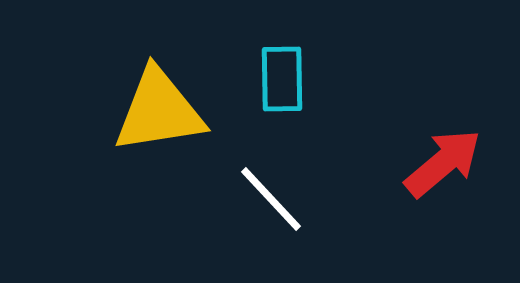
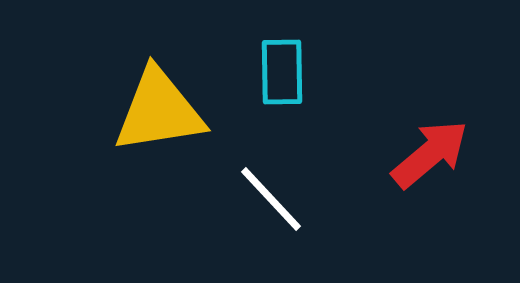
cyan rectangle: moved 7 px up
red arrow: moved 13 px left, 9 px up
